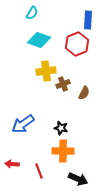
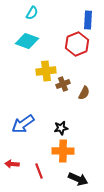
cyan diamond: moved 12 px left, 1 px down
black star: rotated 24 degrees counterclockwise
